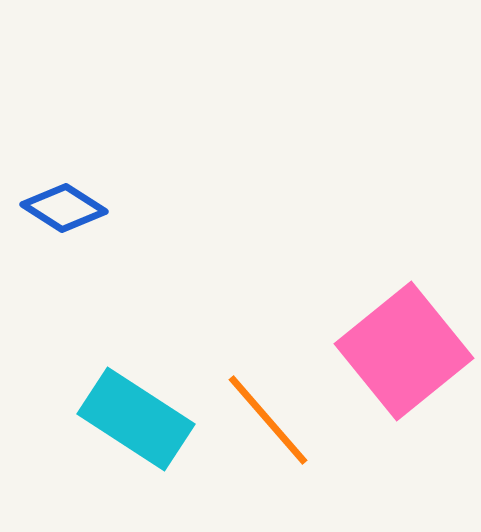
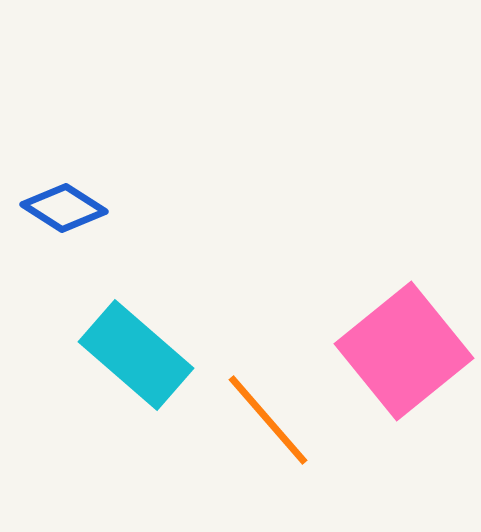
cyan rectangle: moved 64 px up; rotated 8 degrees clockwise
